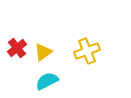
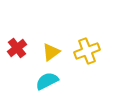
yellow triangle: moved 8 px right
